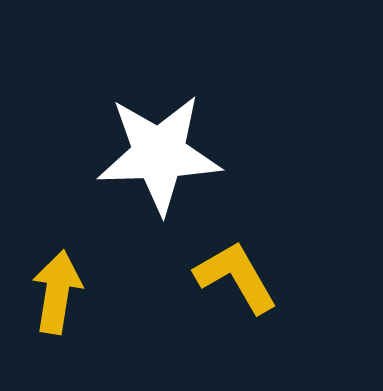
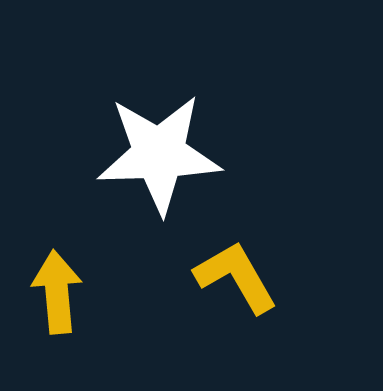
yellow arrow: rotated 14 degrees counterclockwise
